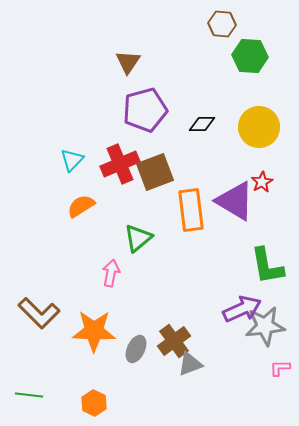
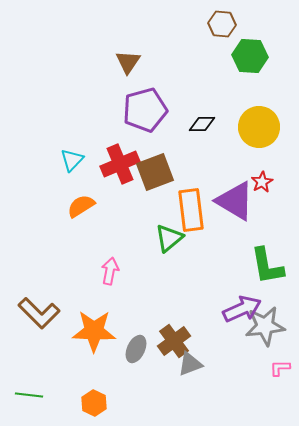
green triangle: moved 31 px right
pink arrow: moved 1 px left, 2 px up
